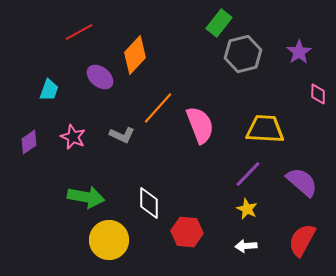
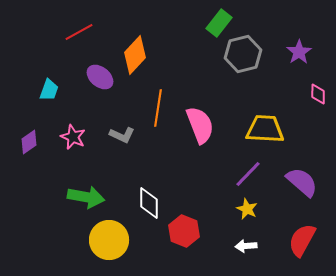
orange line: rotated 33 degrees counterclockwise
red hexagon: moved 3 px left, 1 px up; rotated 16 degrees clockwise
